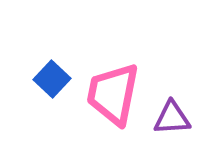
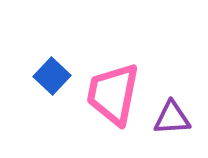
blue square: moved 3 px up
